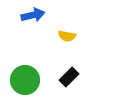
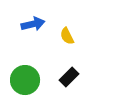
blue arrow: moved 9 px down
yellow semicircle: rotated 54 degrees clockwise
